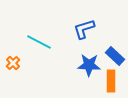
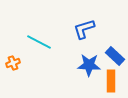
orange cross: rotated 24 degrees clockwise
